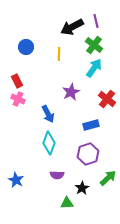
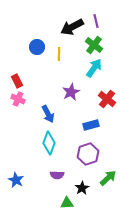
blue circle: moved 11 px right
